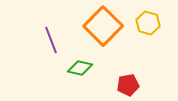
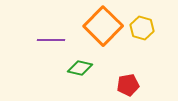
yellow hexagon: moved 6 px left, 5 px down
purple line: rotated 68 degrees counterclockwise
